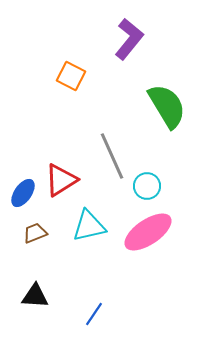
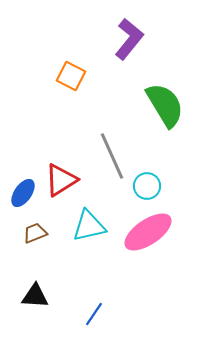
green semicircle: moved 2 px left, 1 px up
